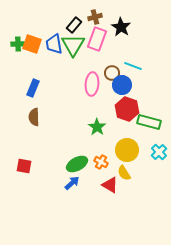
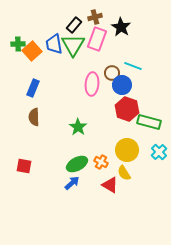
orange square: moved 7 px down; rotated 30 degrees clockwise
green star: moved 19 px left
